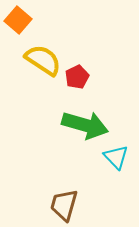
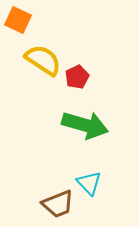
orange square: rotated 16 degrees counterclockwise
cyan triangle: moved 27 px left, 26 px down
brown trapezoid: moved 6 px left, 1 px up; rotated 128 degrees counterclockwise
